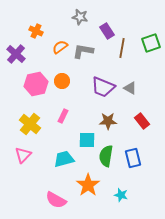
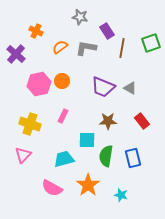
gray L-shape: moved 3 px right, 3 px up
pink hexagon: moved 3 px right
yellow cross: rotated 20 degrees counterclockwise
pink semicircle: moved 4 px left, 12 px up
